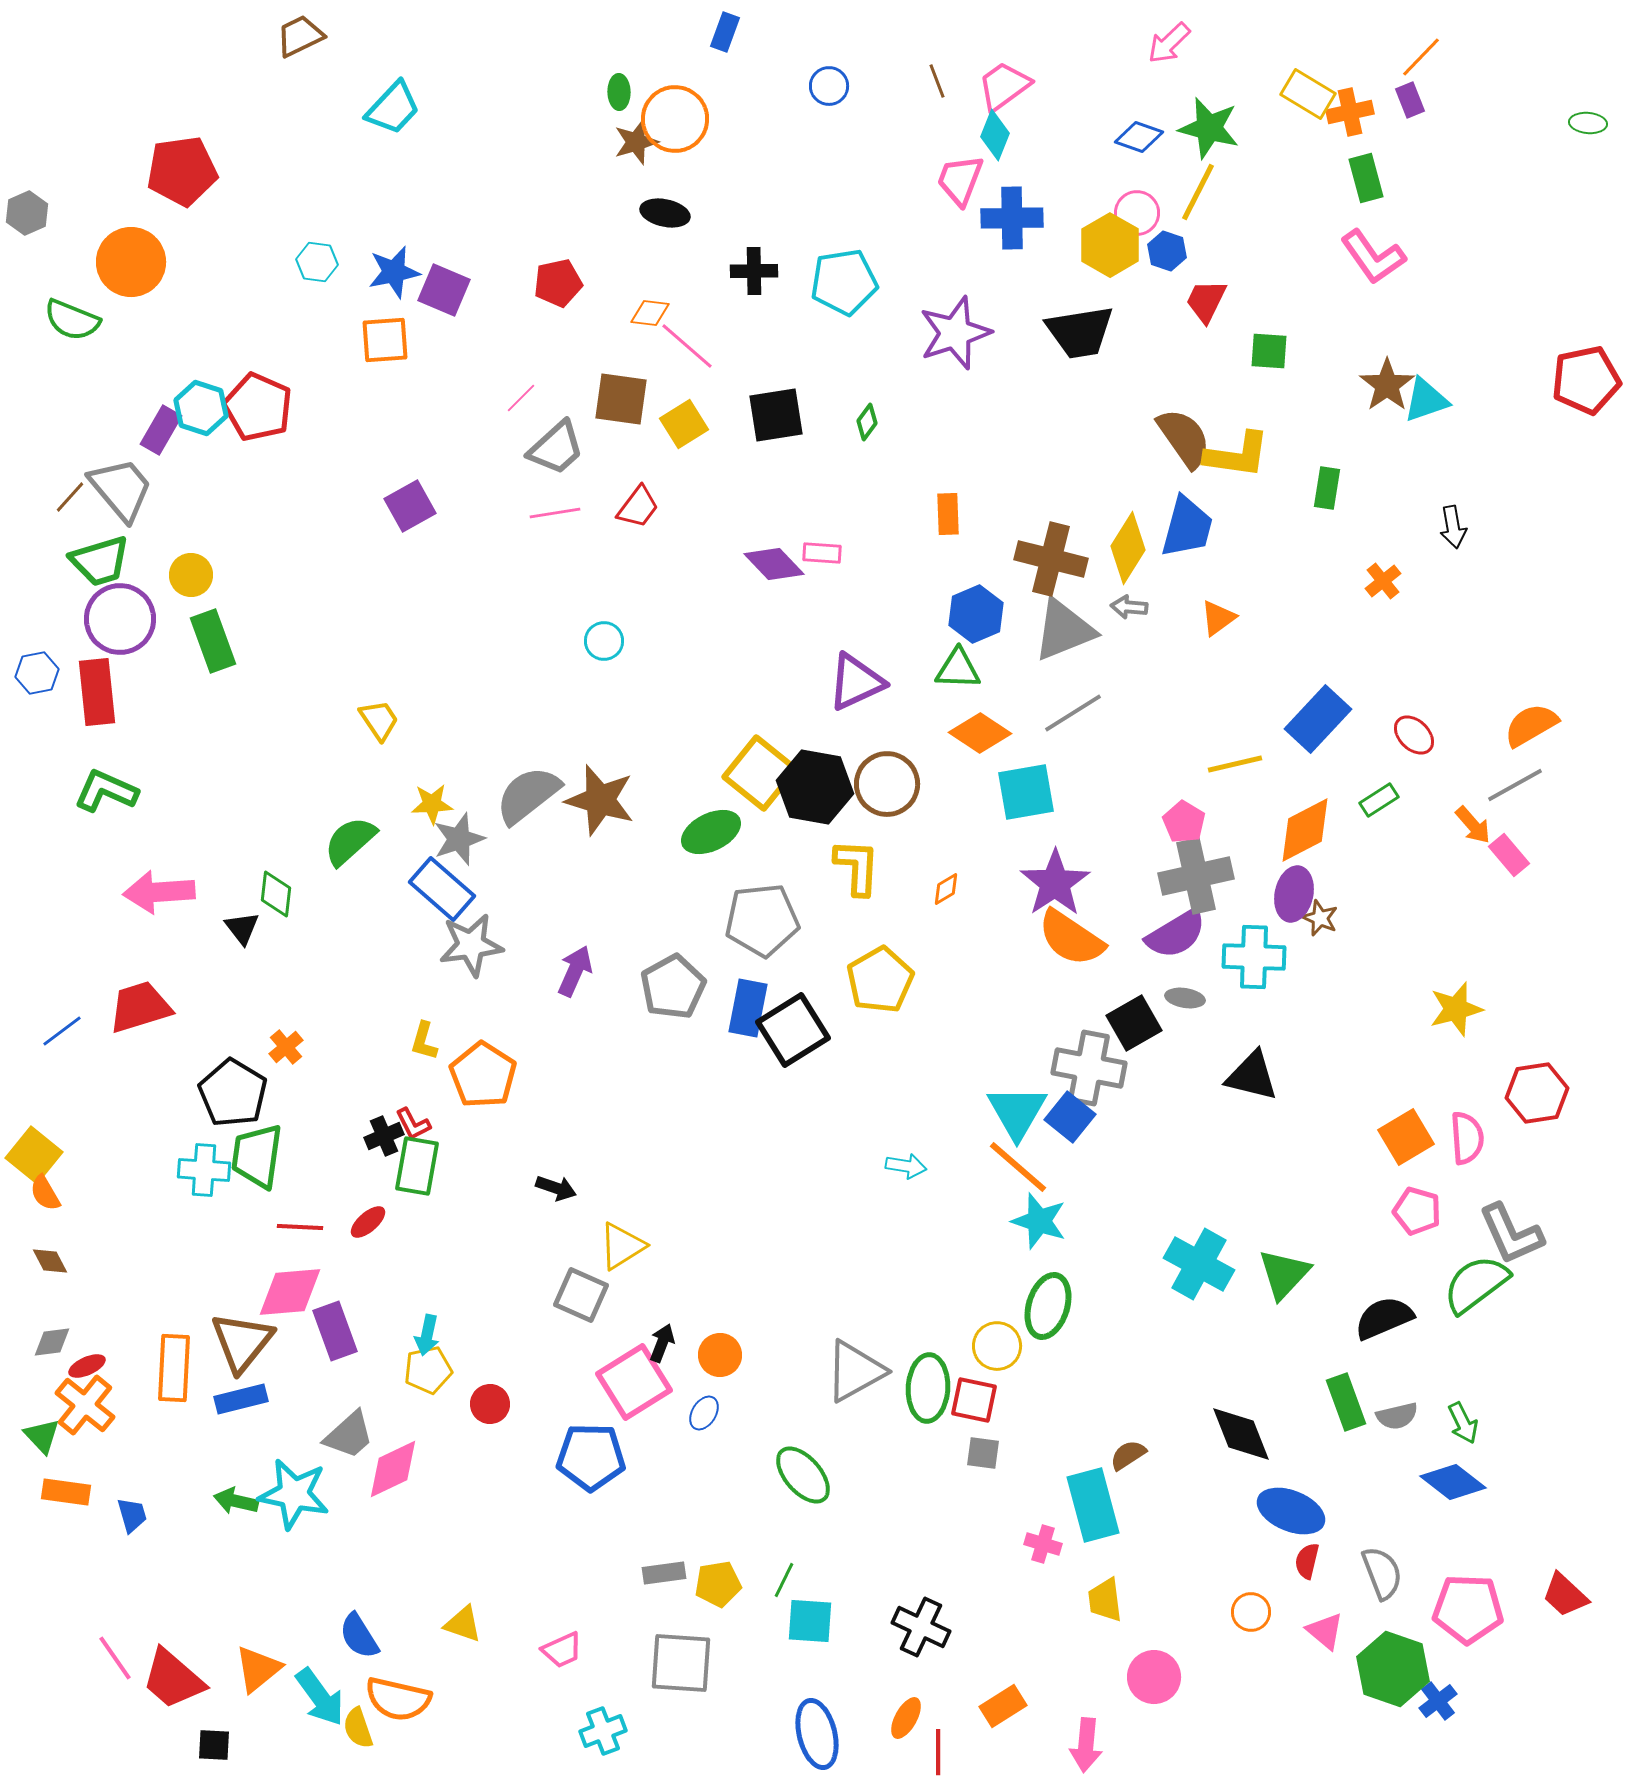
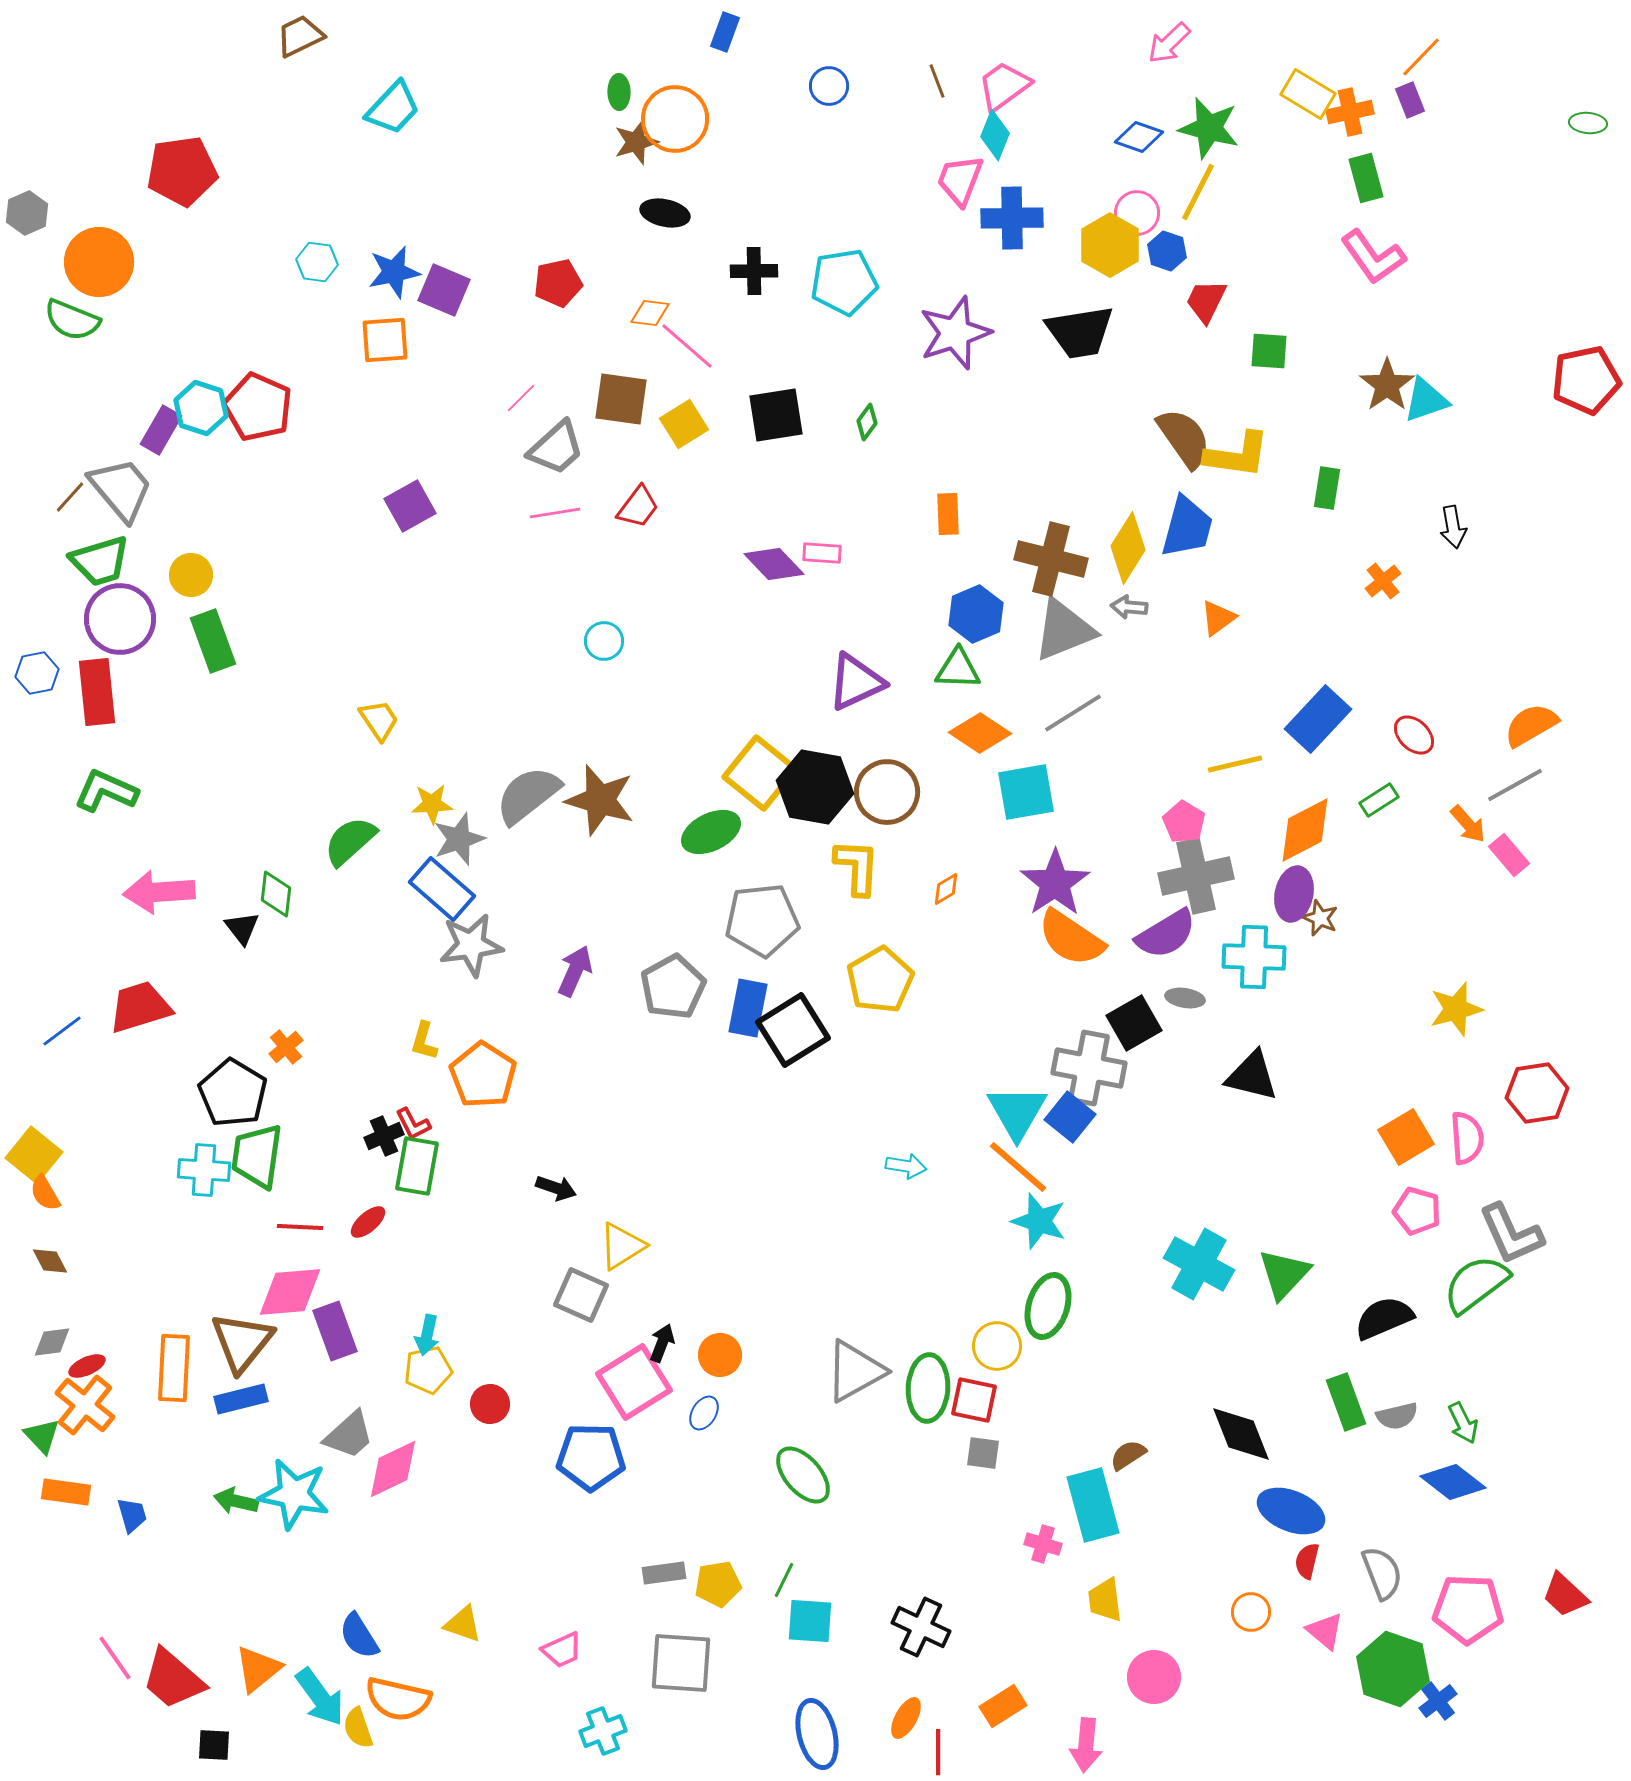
orange circle at (131, 262): moved 32 px left
brown circle at (887, 784): moved 8 px down
orange arrow at (1473, 825): moved 5 px left, 1 px up
purple semicircle at (1176, 934): moved 10 px left
